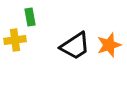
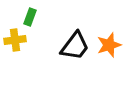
green rectangle: rotated 30 degrees clockwise
black trapezoid: rotated 20 degrees counterclockwise
